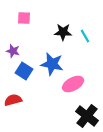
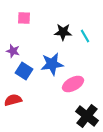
blue star: rotated 20 degrees counterclockwise
